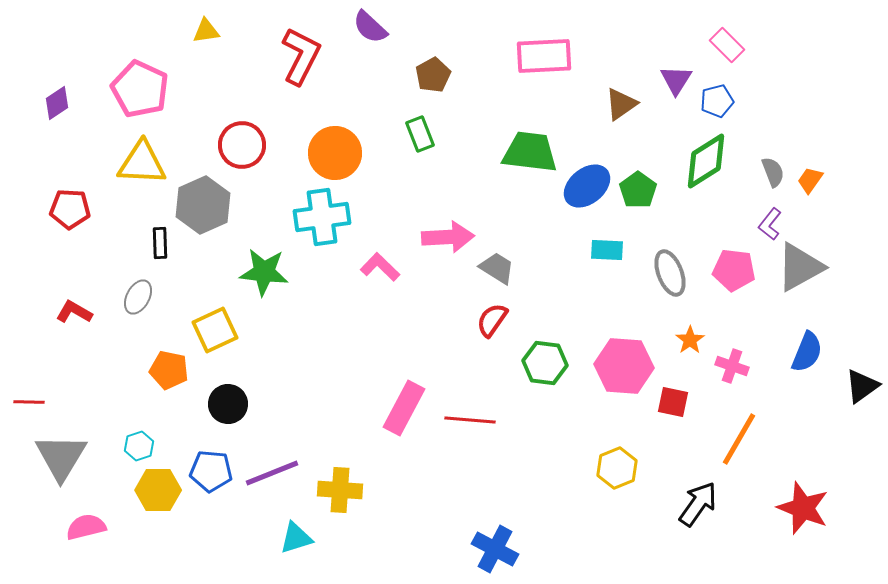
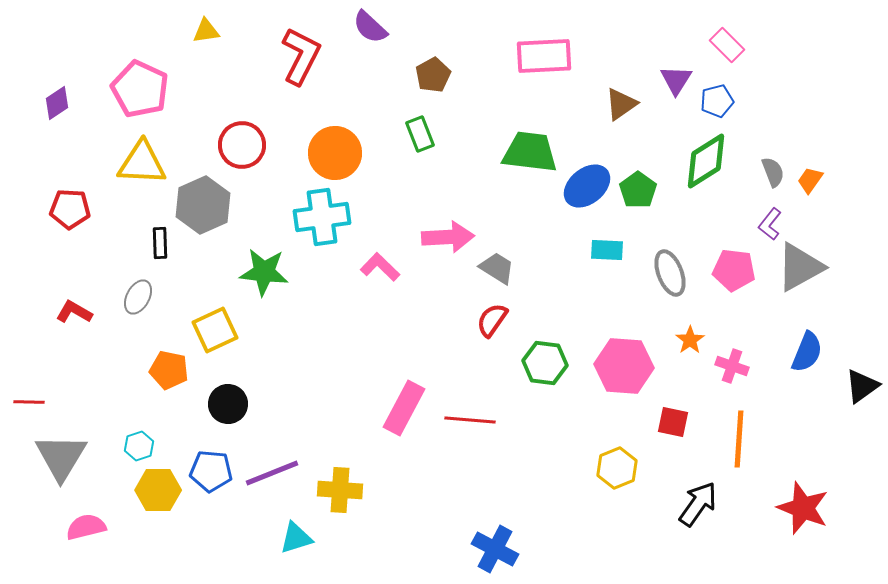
red square at (673, 402): moved 20 px down
orange line at (739, 439): rotated 26 degrees counterclockwise
